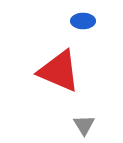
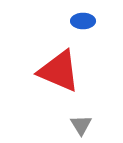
gray triangle: moved 3 px left
